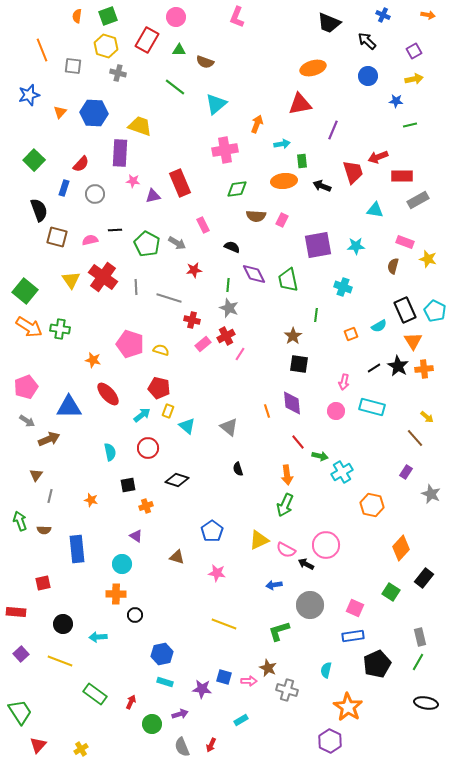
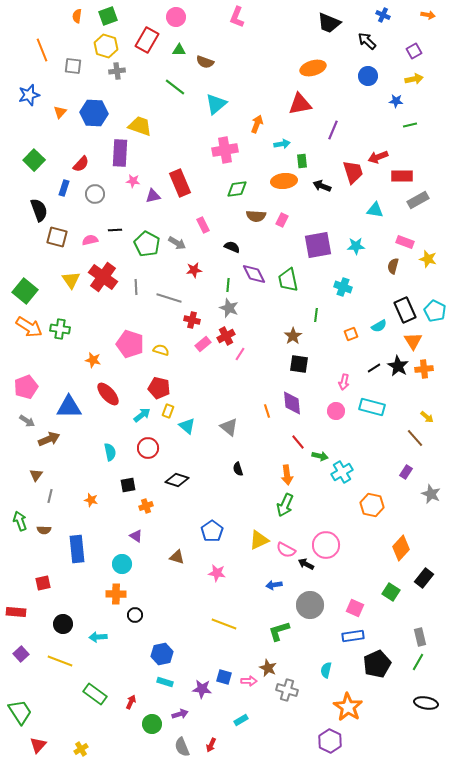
gray cross at (118, 73): moved 1 px left, 2 px up; rotated 21 degrees counterclockwise
